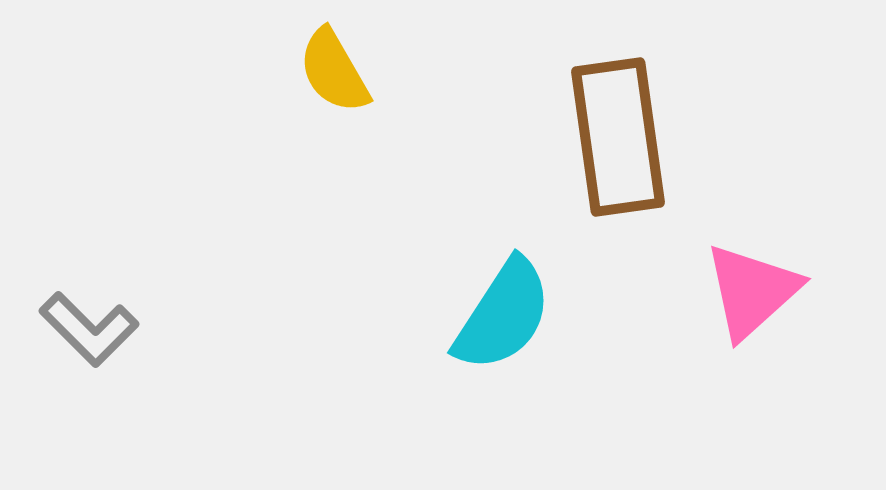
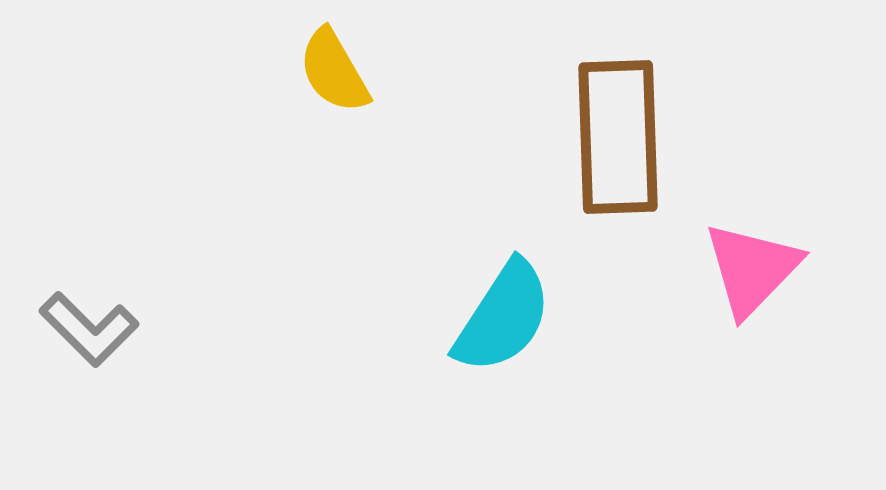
brown rectangle: rotated 6 degrees clockwise
pink triangle: moved 22 px up; rotated 4 degrees counterclockwise
cyan semicircle: moved 2 px down
